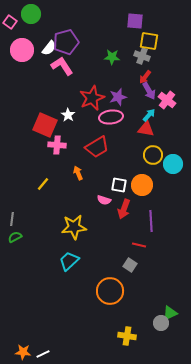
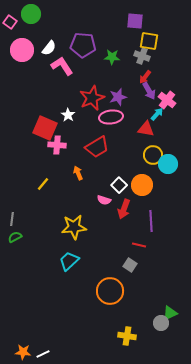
purple pentagon at (66, 42): moved 17 px right, 3 px down; rotated 20 degrees clockwise
cyan arrow at (149, 115): moved 8 px right, 1 px up
red square at (45, 125): moved 3 px down
cyan circle at (173, 164): moved 5 px left
white square at (119, 185): rotated 35 degrees clockwise
